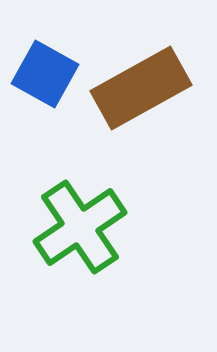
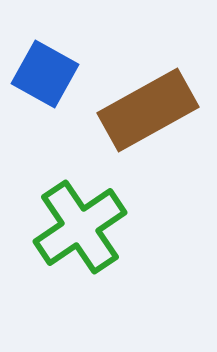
brown rectangle: moved 7 px right, 22 px down
